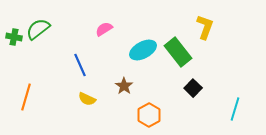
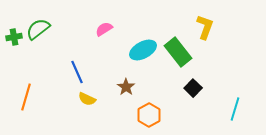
green cross: rotated 21 degrees counterclockwise
blue line: moved 3 px left, 7 px down
brown star: moved 2 px right, 1 px down
